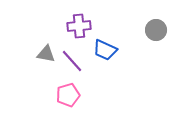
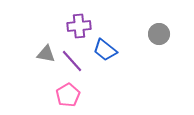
gray circle: moved 3 px right, 4 px down
blue trapezoid: rotated 15 degrees clockwise
pink pentagon: rotated 15 degrees counterclockwise
